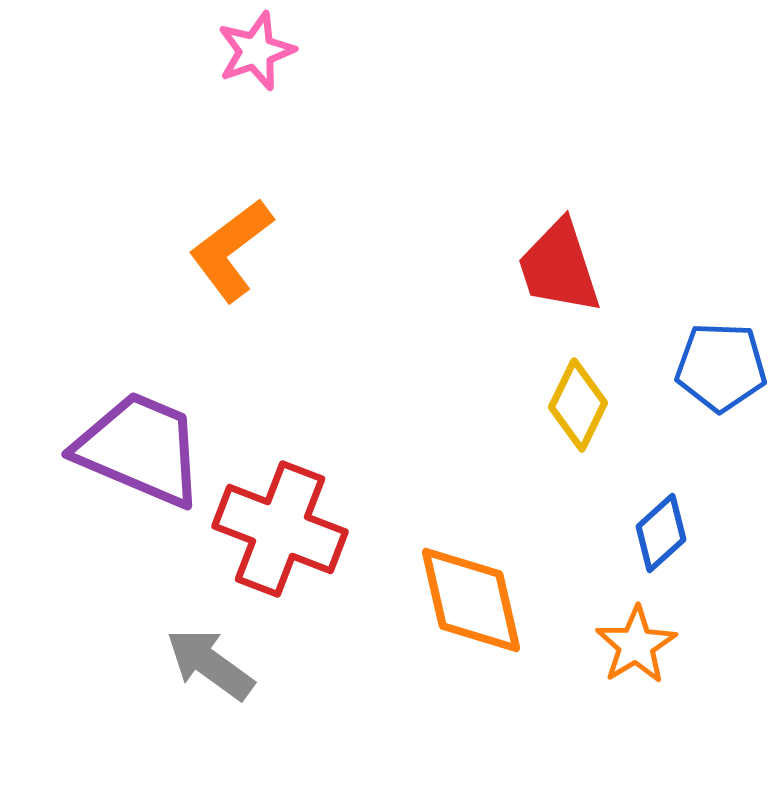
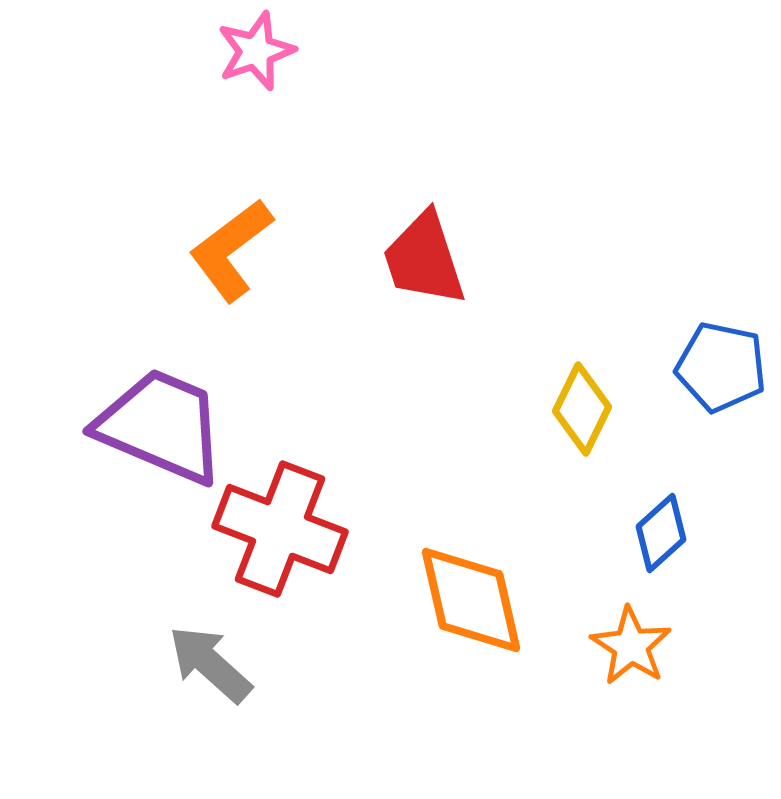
red trapezoid: moved 135 px left, 8 px up
blue pentagon: rotated 10 degrees clockwise
yellow diamond: moved 4 px right, 4 px down
purple trapezoid: moved 21 px right, 23 px up
orange star: moved 5 px left, 1 px down; rotated 8 degrees counterclockwise
gray arrow: rotated 6 degrees clockwise
